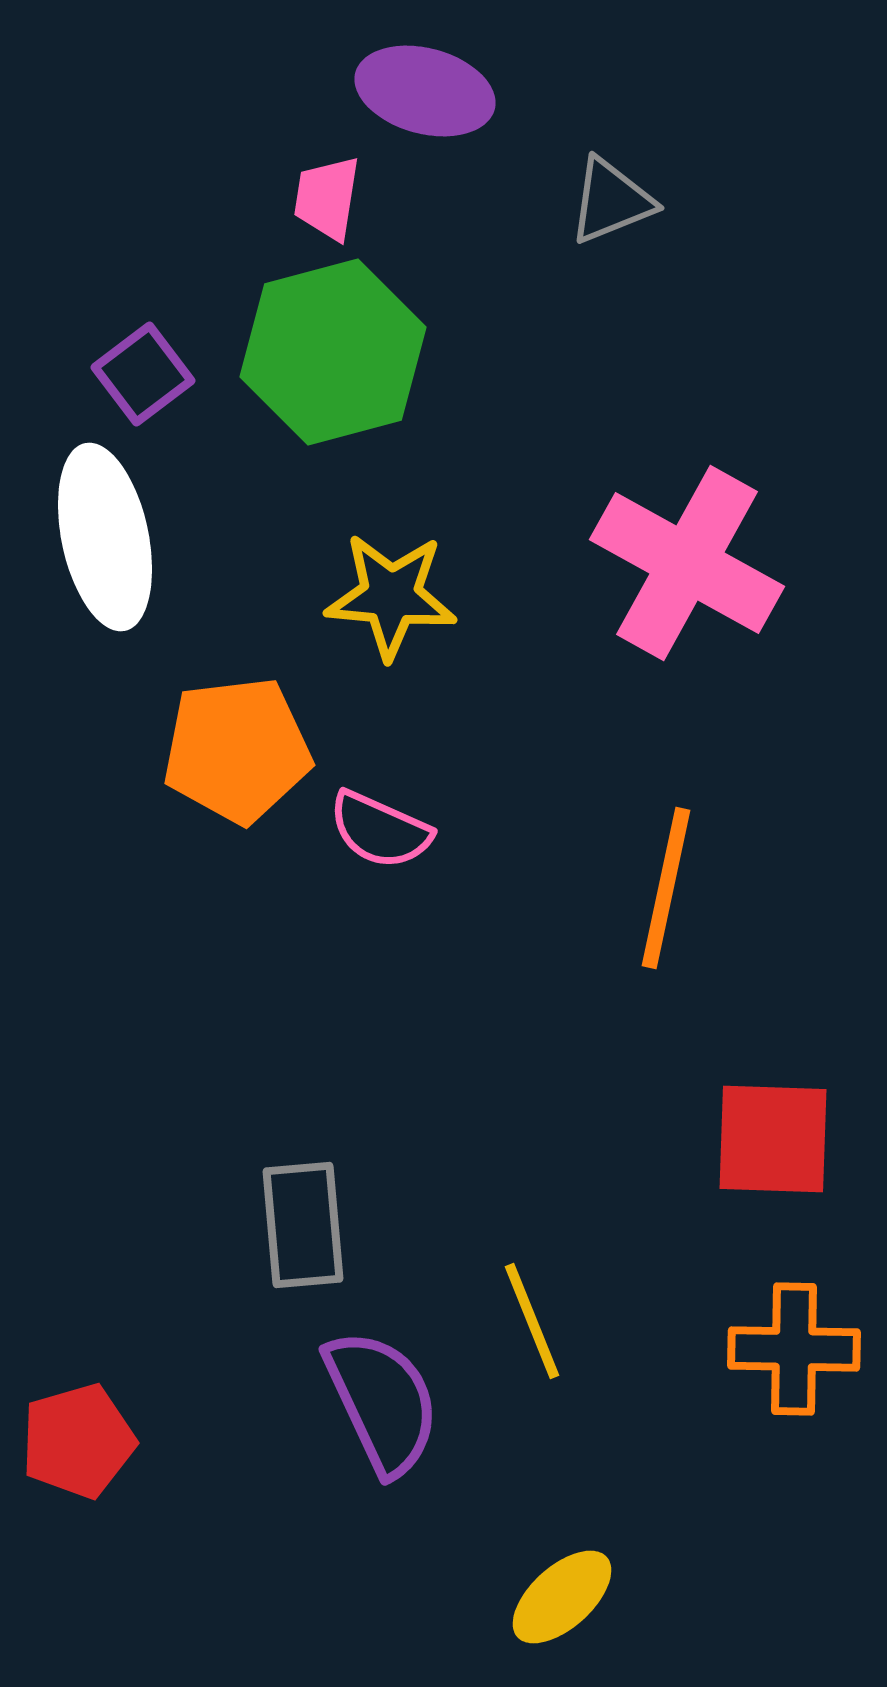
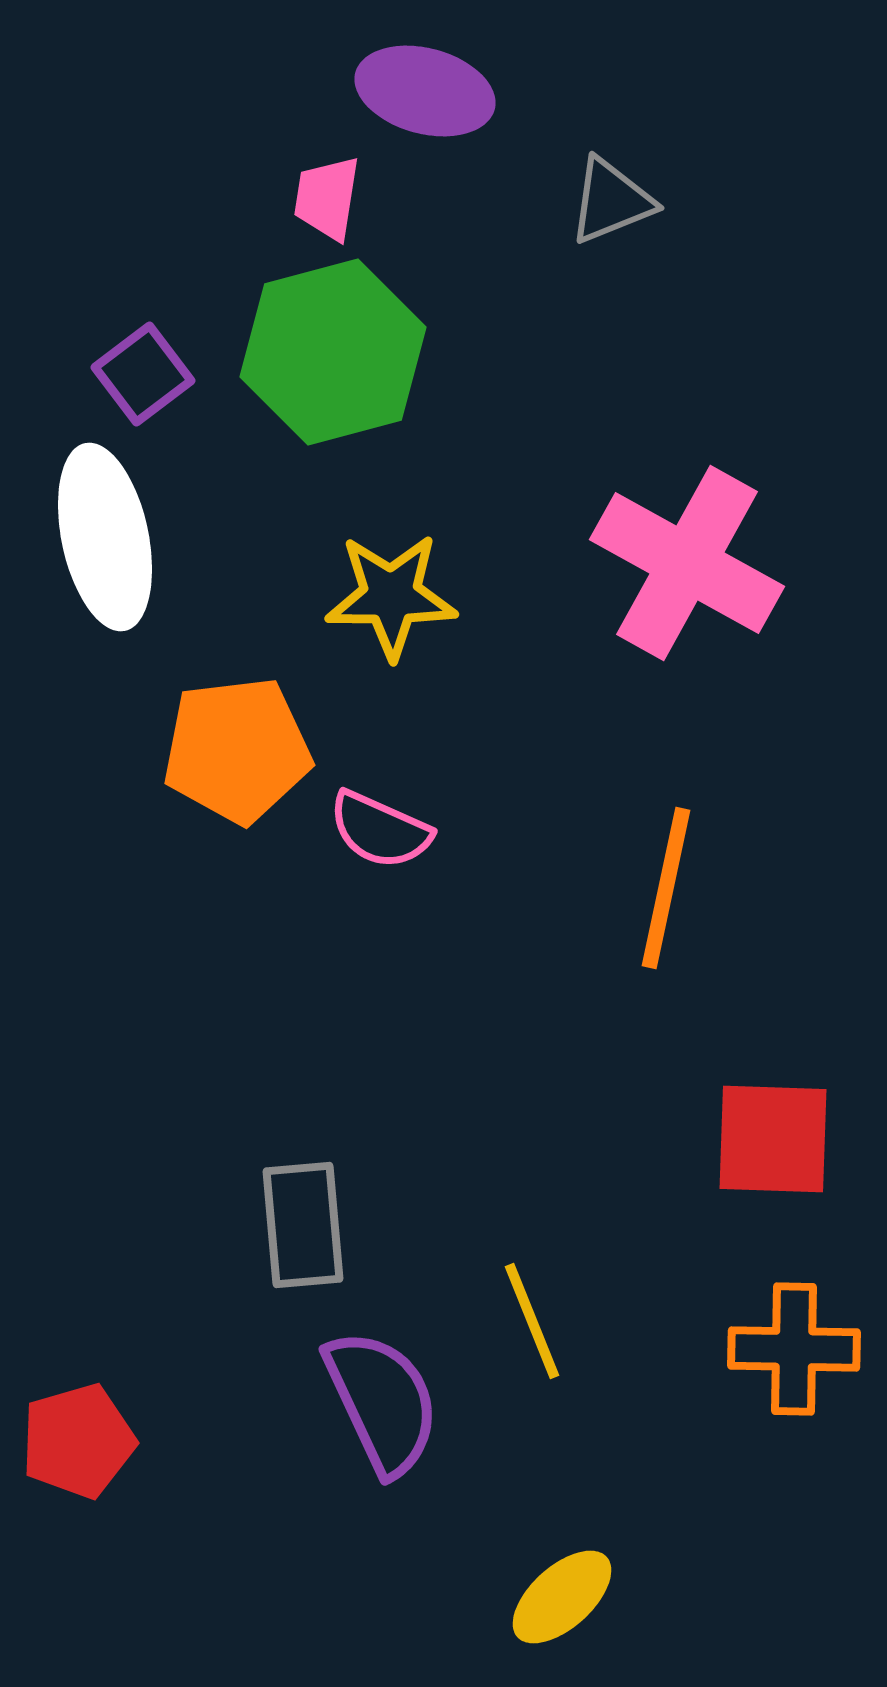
yellow star: rotated 5 degrees counterclockwise
